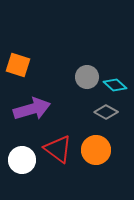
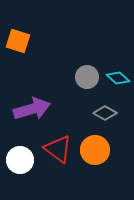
orange square: moved 24 px up
cyan diamond: moved 3 px right, 7 px up
gray diamond: moved 1 px left, 1 px down
orange circle: moved 1 px left
white circle: moved 2 px left
